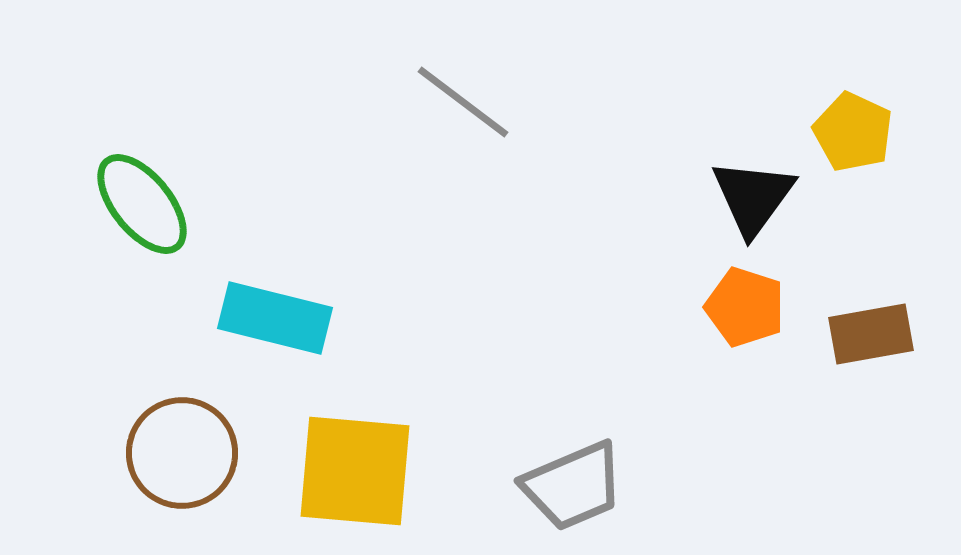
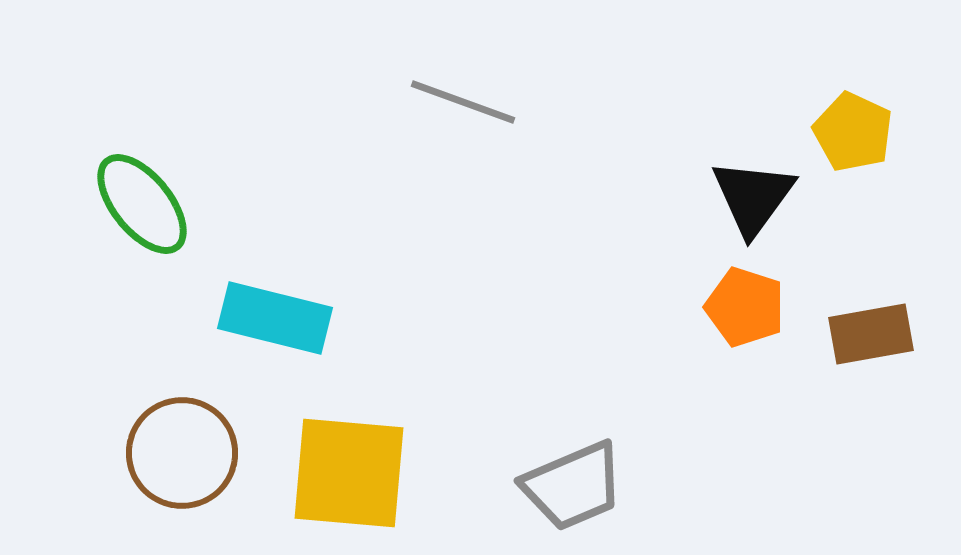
gray line: rotated 17 degrees counterclockwise
yellow square: moved 6 px left, 2 px down
